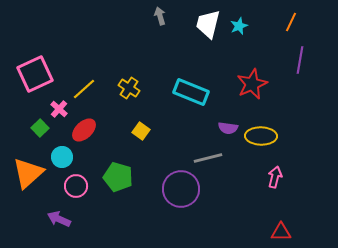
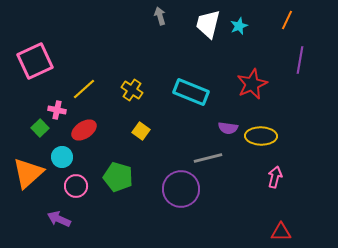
orange line: moved 4 px left, 2 px up
pink square: moved 13 px up
yellow cross: moved 3 px right, 2 px down
pink cross: moved 2 px left, 1 px down; rotated 30 degrees counterclockwise
red ellipse: rotated 10 degrees clockwise
